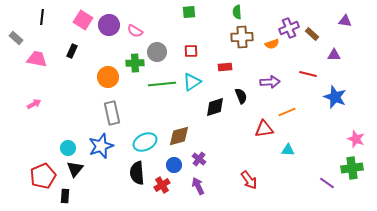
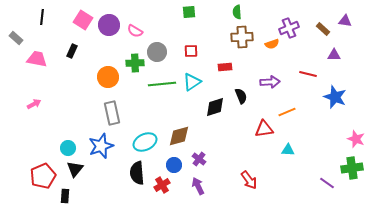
brown rectangle at (312, 34): moved 11 px right, 5 px up
